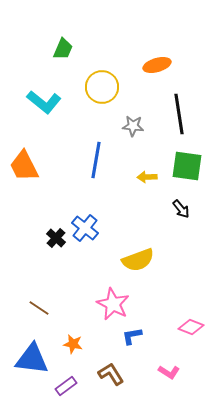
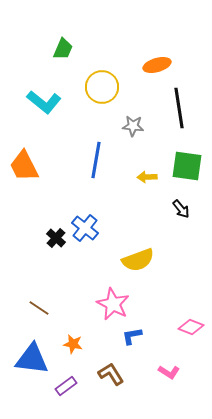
black line: moved 6 px up
